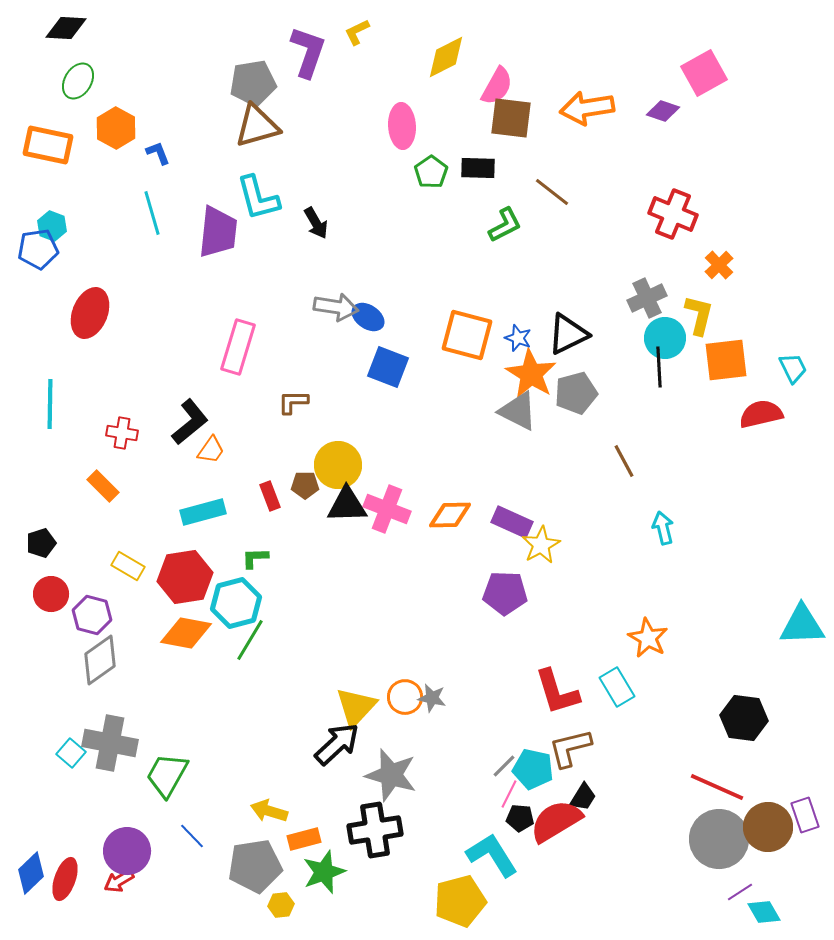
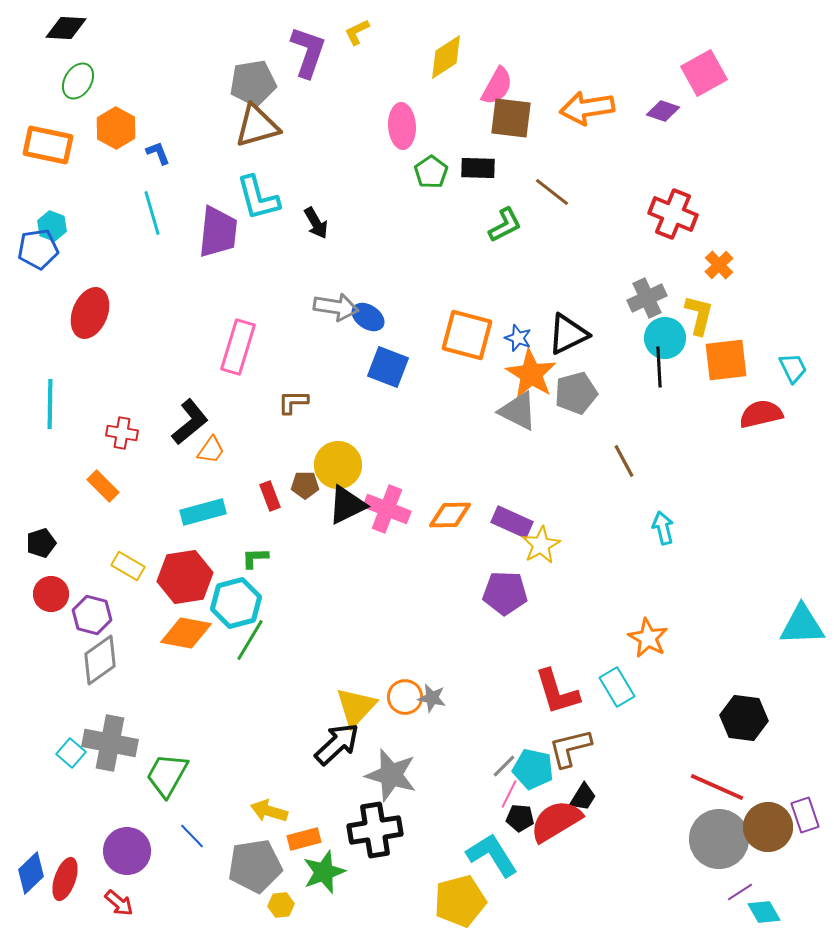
yellow diamond at (446, 57): rotated 6 degrees counterclockwise
black triangle at (347, 505): rotated 24 degrees counterclockwise
red arrow at (119, 881): moved 22 px down; rotated 108 degrees counterclockwise
